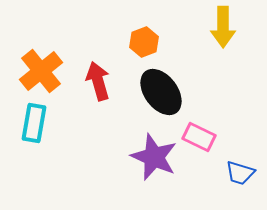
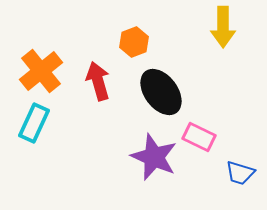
orange hexagon: moved 10 px left
cyan rectangle: rotated 15 degrees clockwise
